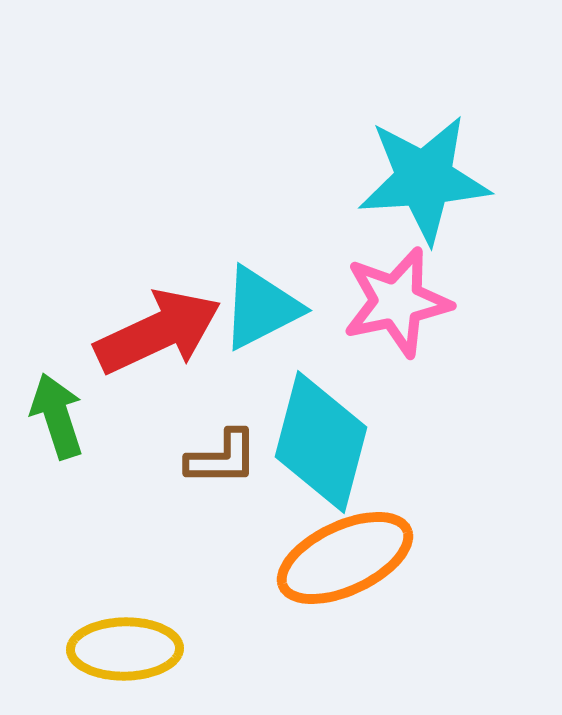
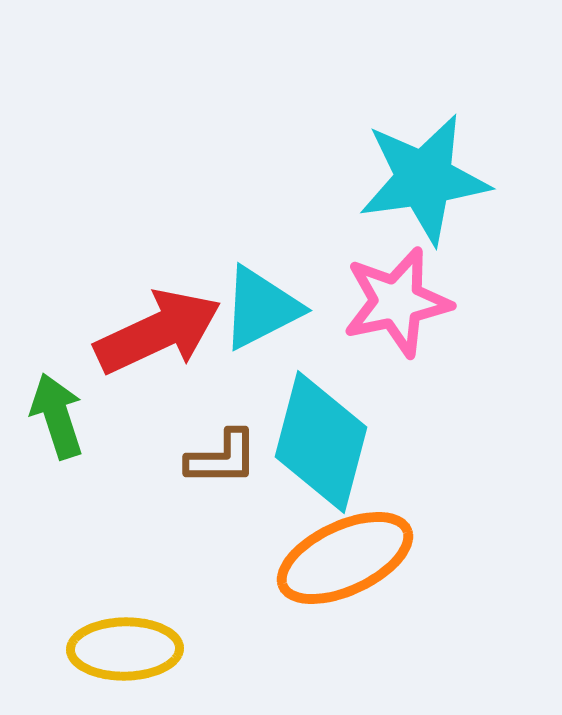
cyan star: rotated 4 degrees counterclockwise
